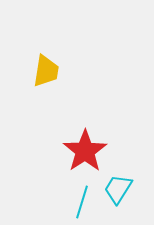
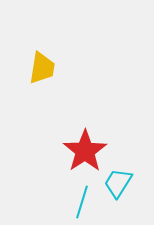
yellow trapezoid: moved 4 px left, 3 px up
cyan trapezoid: moved 6 px up
